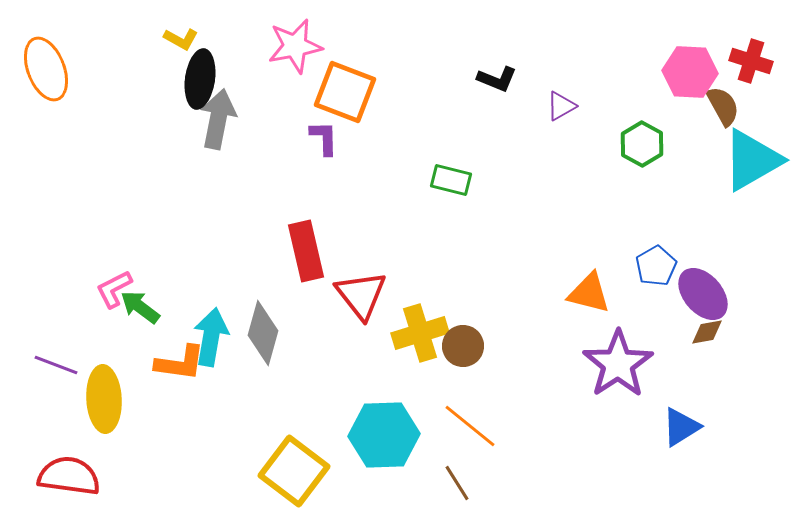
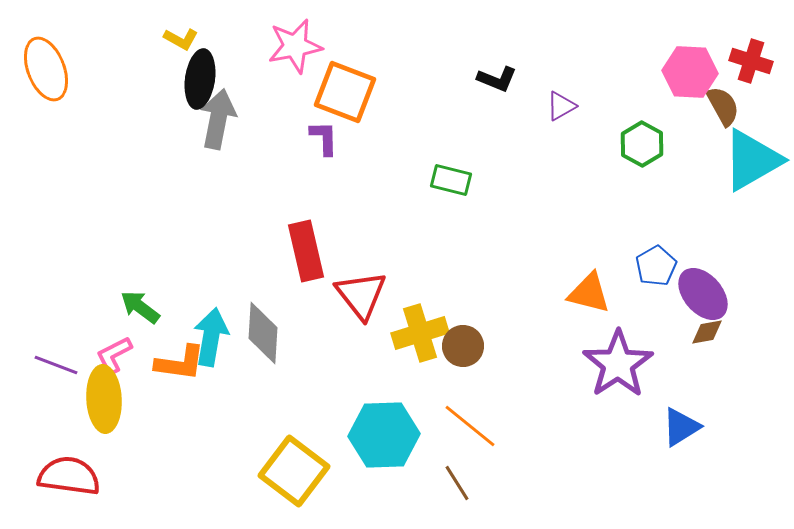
pink L-shape: moved 66 px down
gray diamond: rotated 12 degrees counterclockwise
